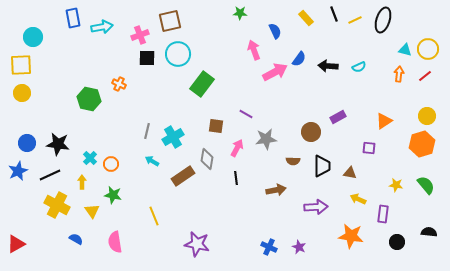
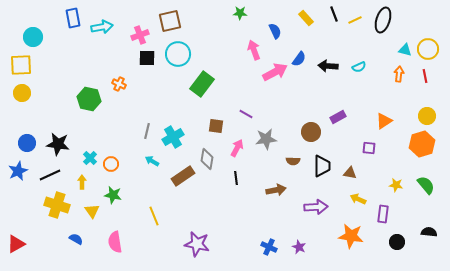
red line at (425, 76): rotated 64 degrees counterclockwise
yellow cross at (57, 205): rotated 10 degrees counterclockwise
